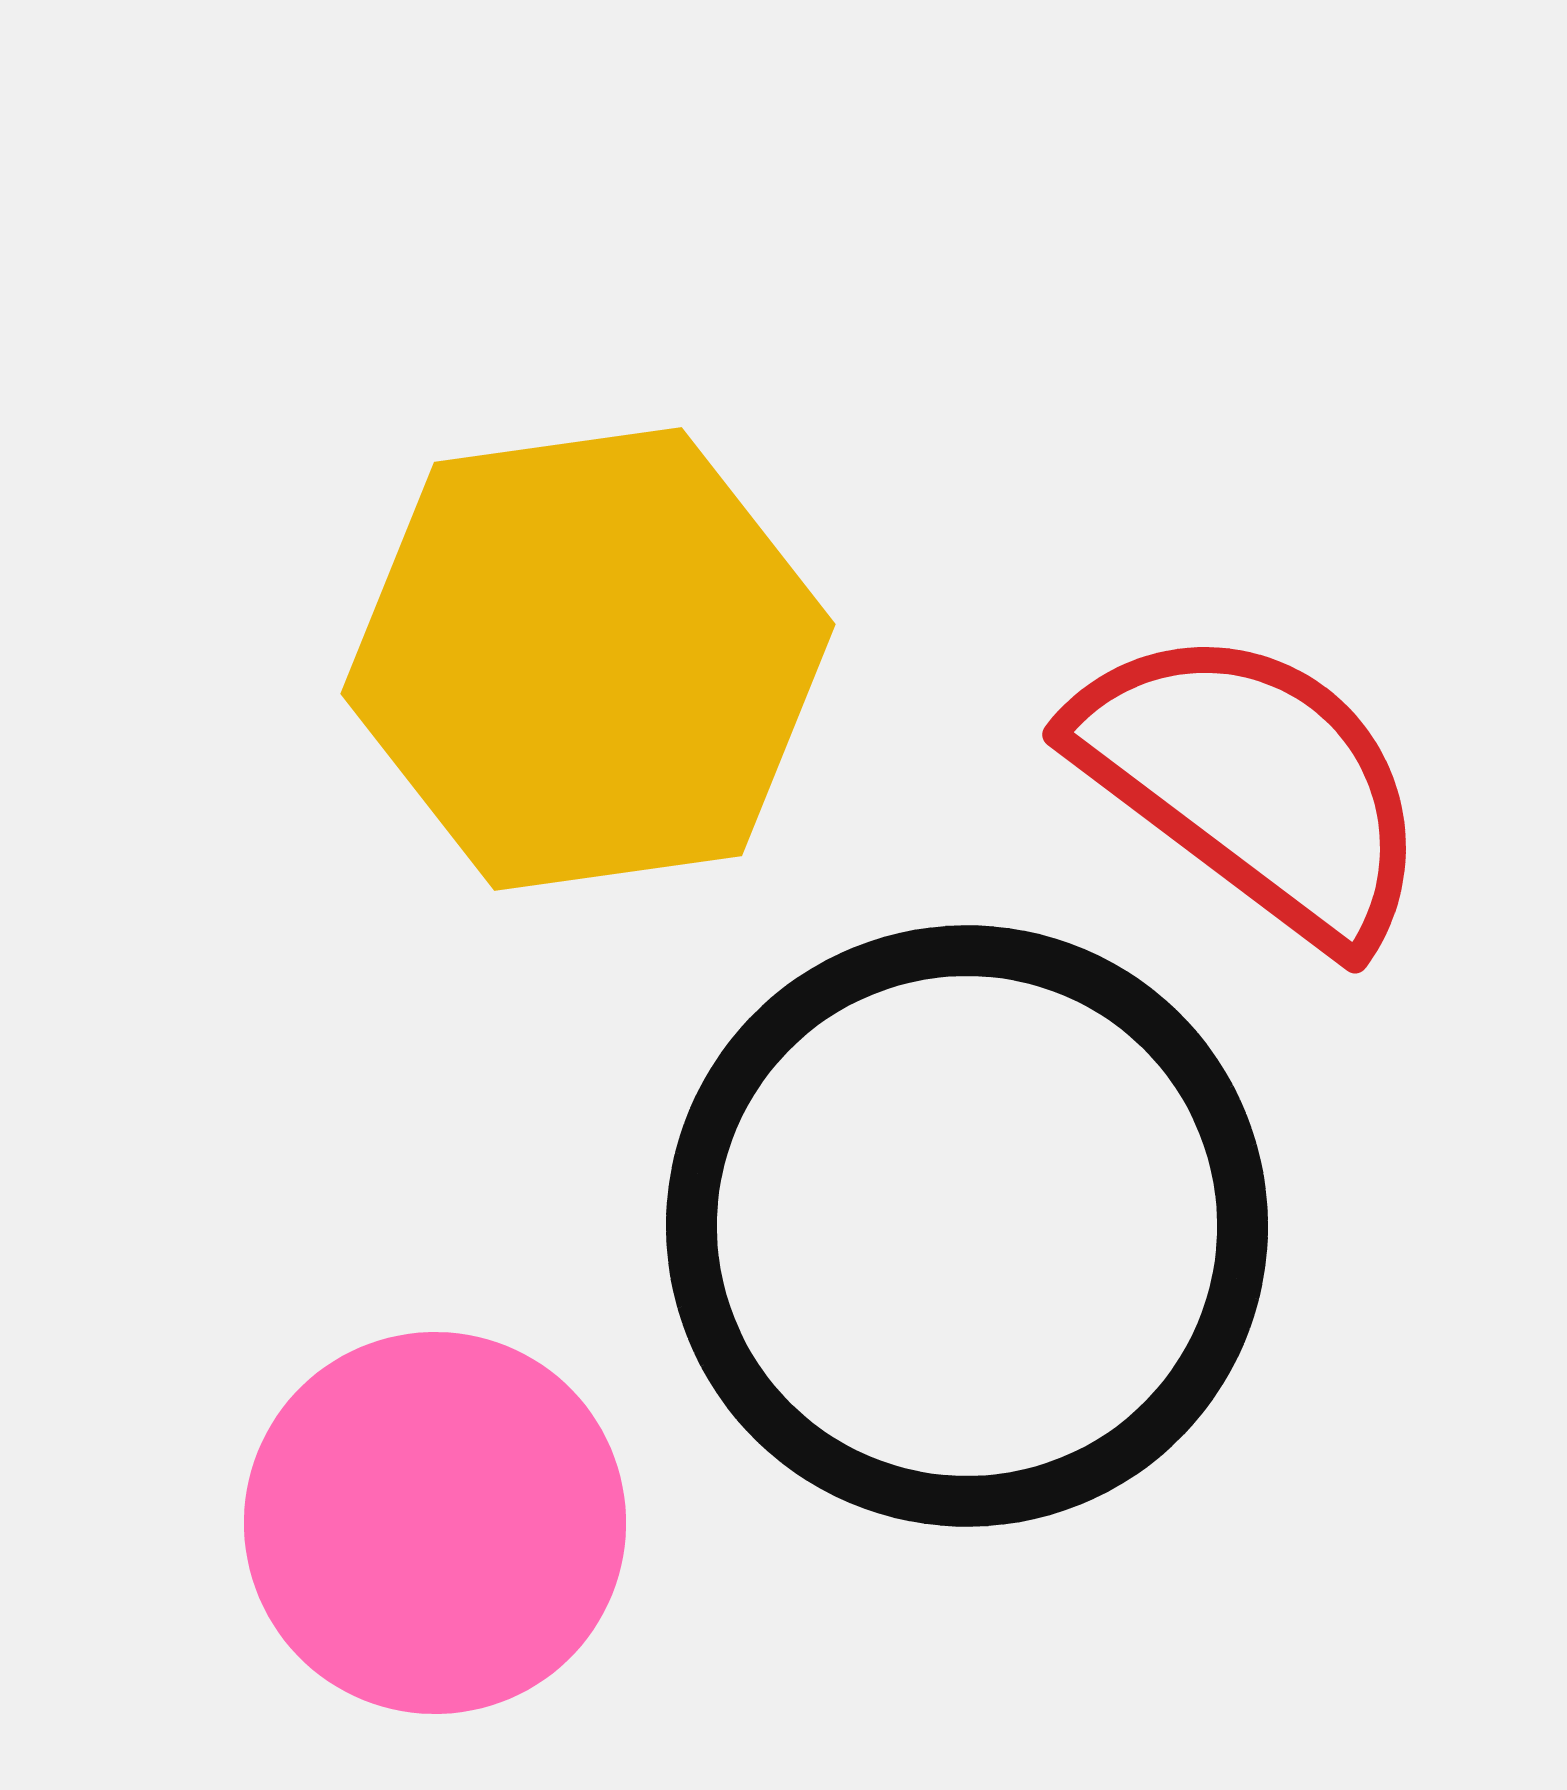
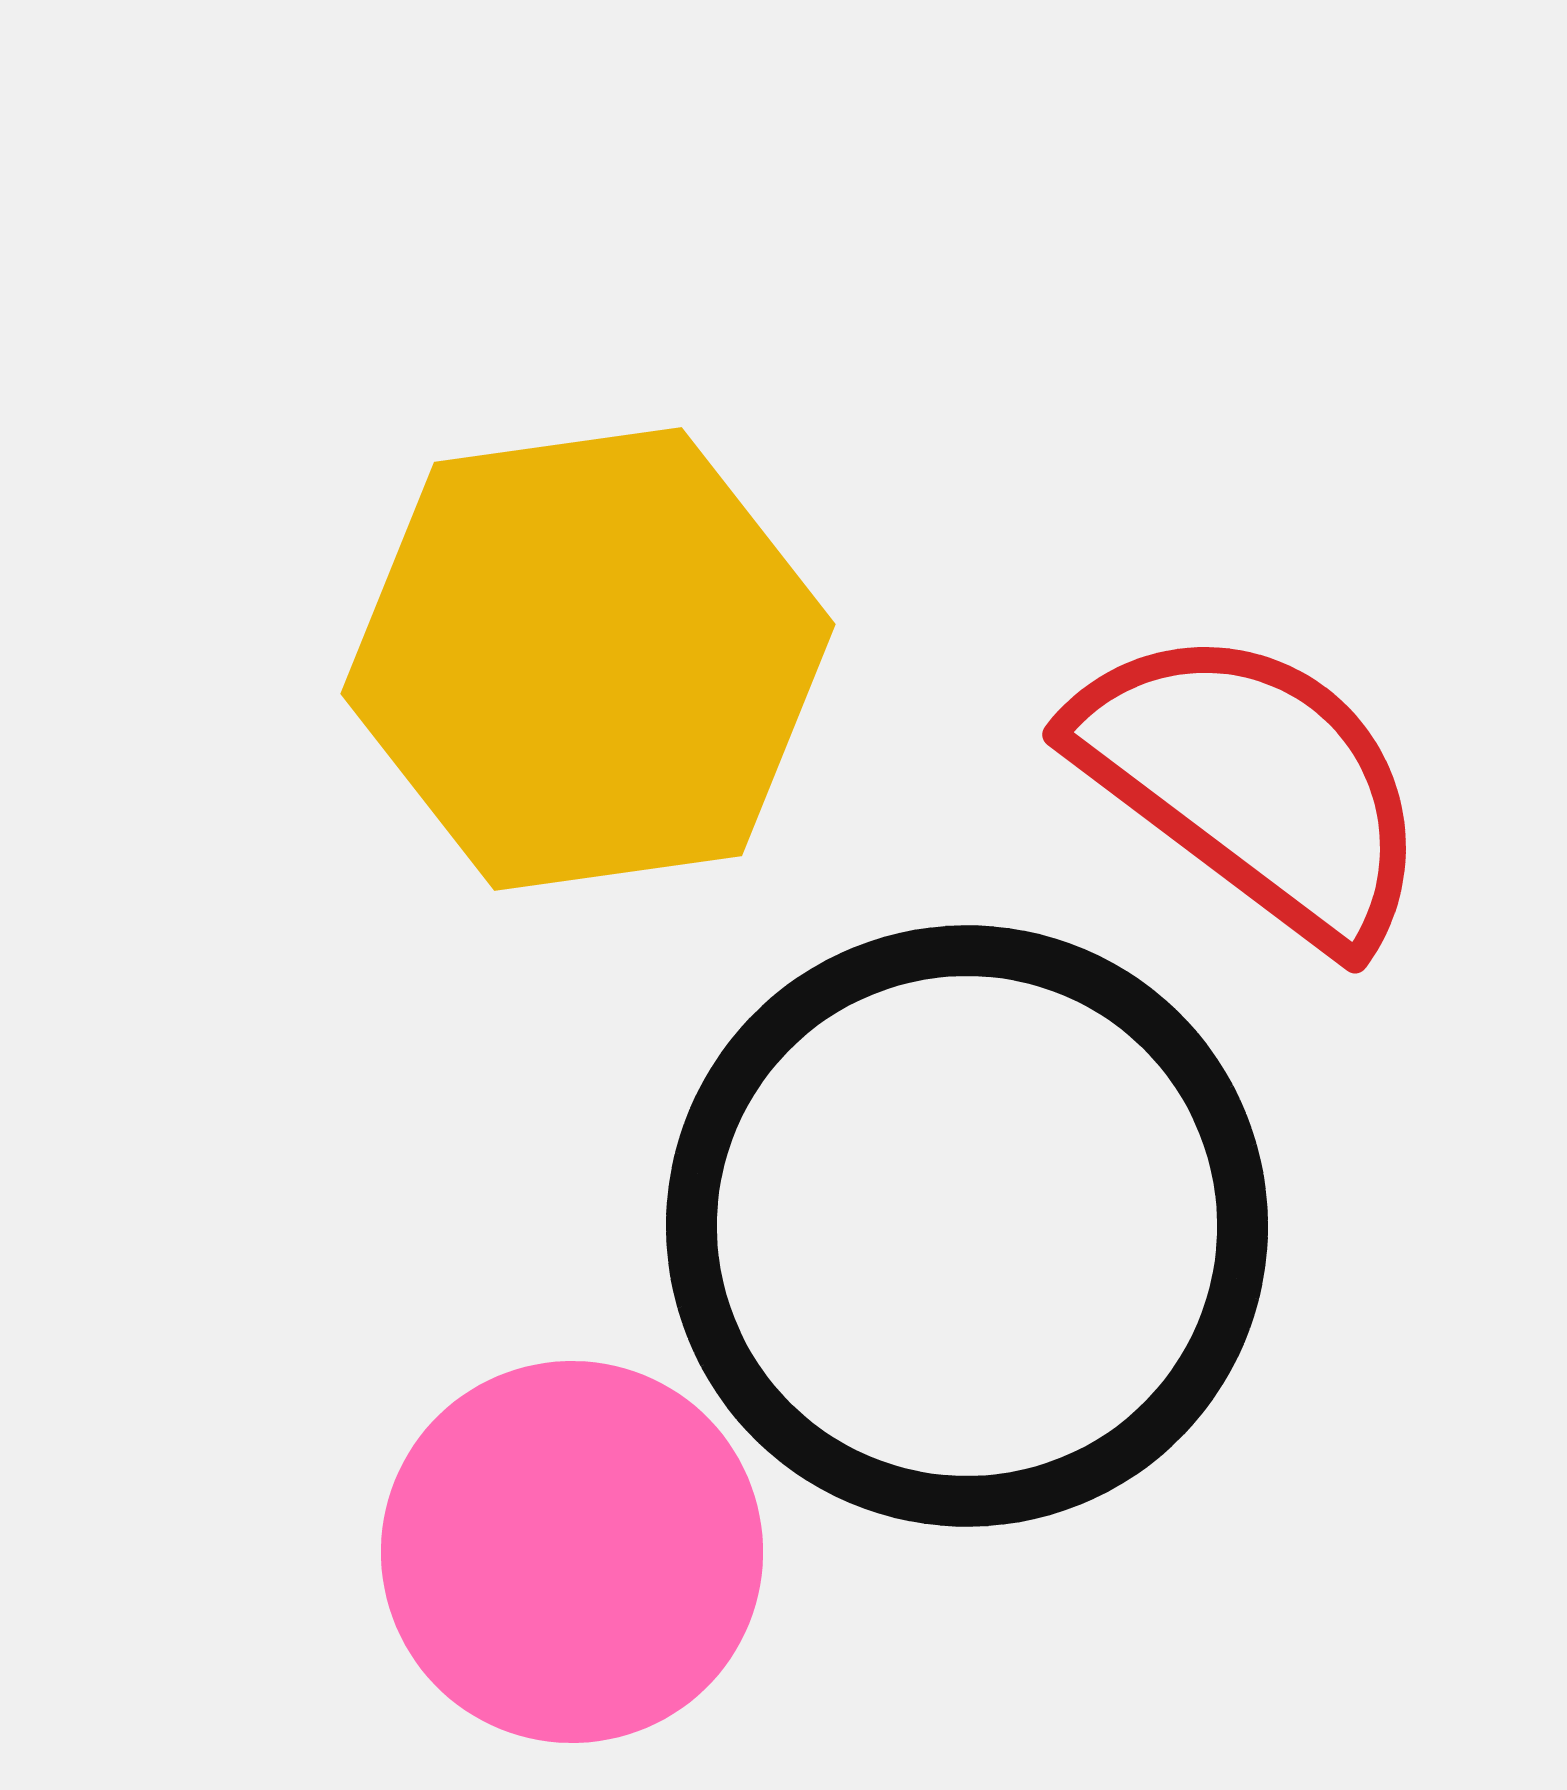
pink circle: moved 137 px right, 29 px down
